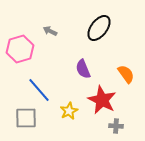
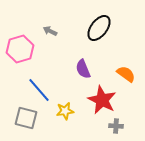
orange semicircle: rotated 18 degrees counterclockwise
yellow star: moved 4 px left; rotated 18 degrees clockwise
gray square: rotated 15 degrees clockwise
